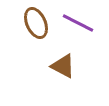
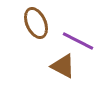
purple line: moved 18 px down
